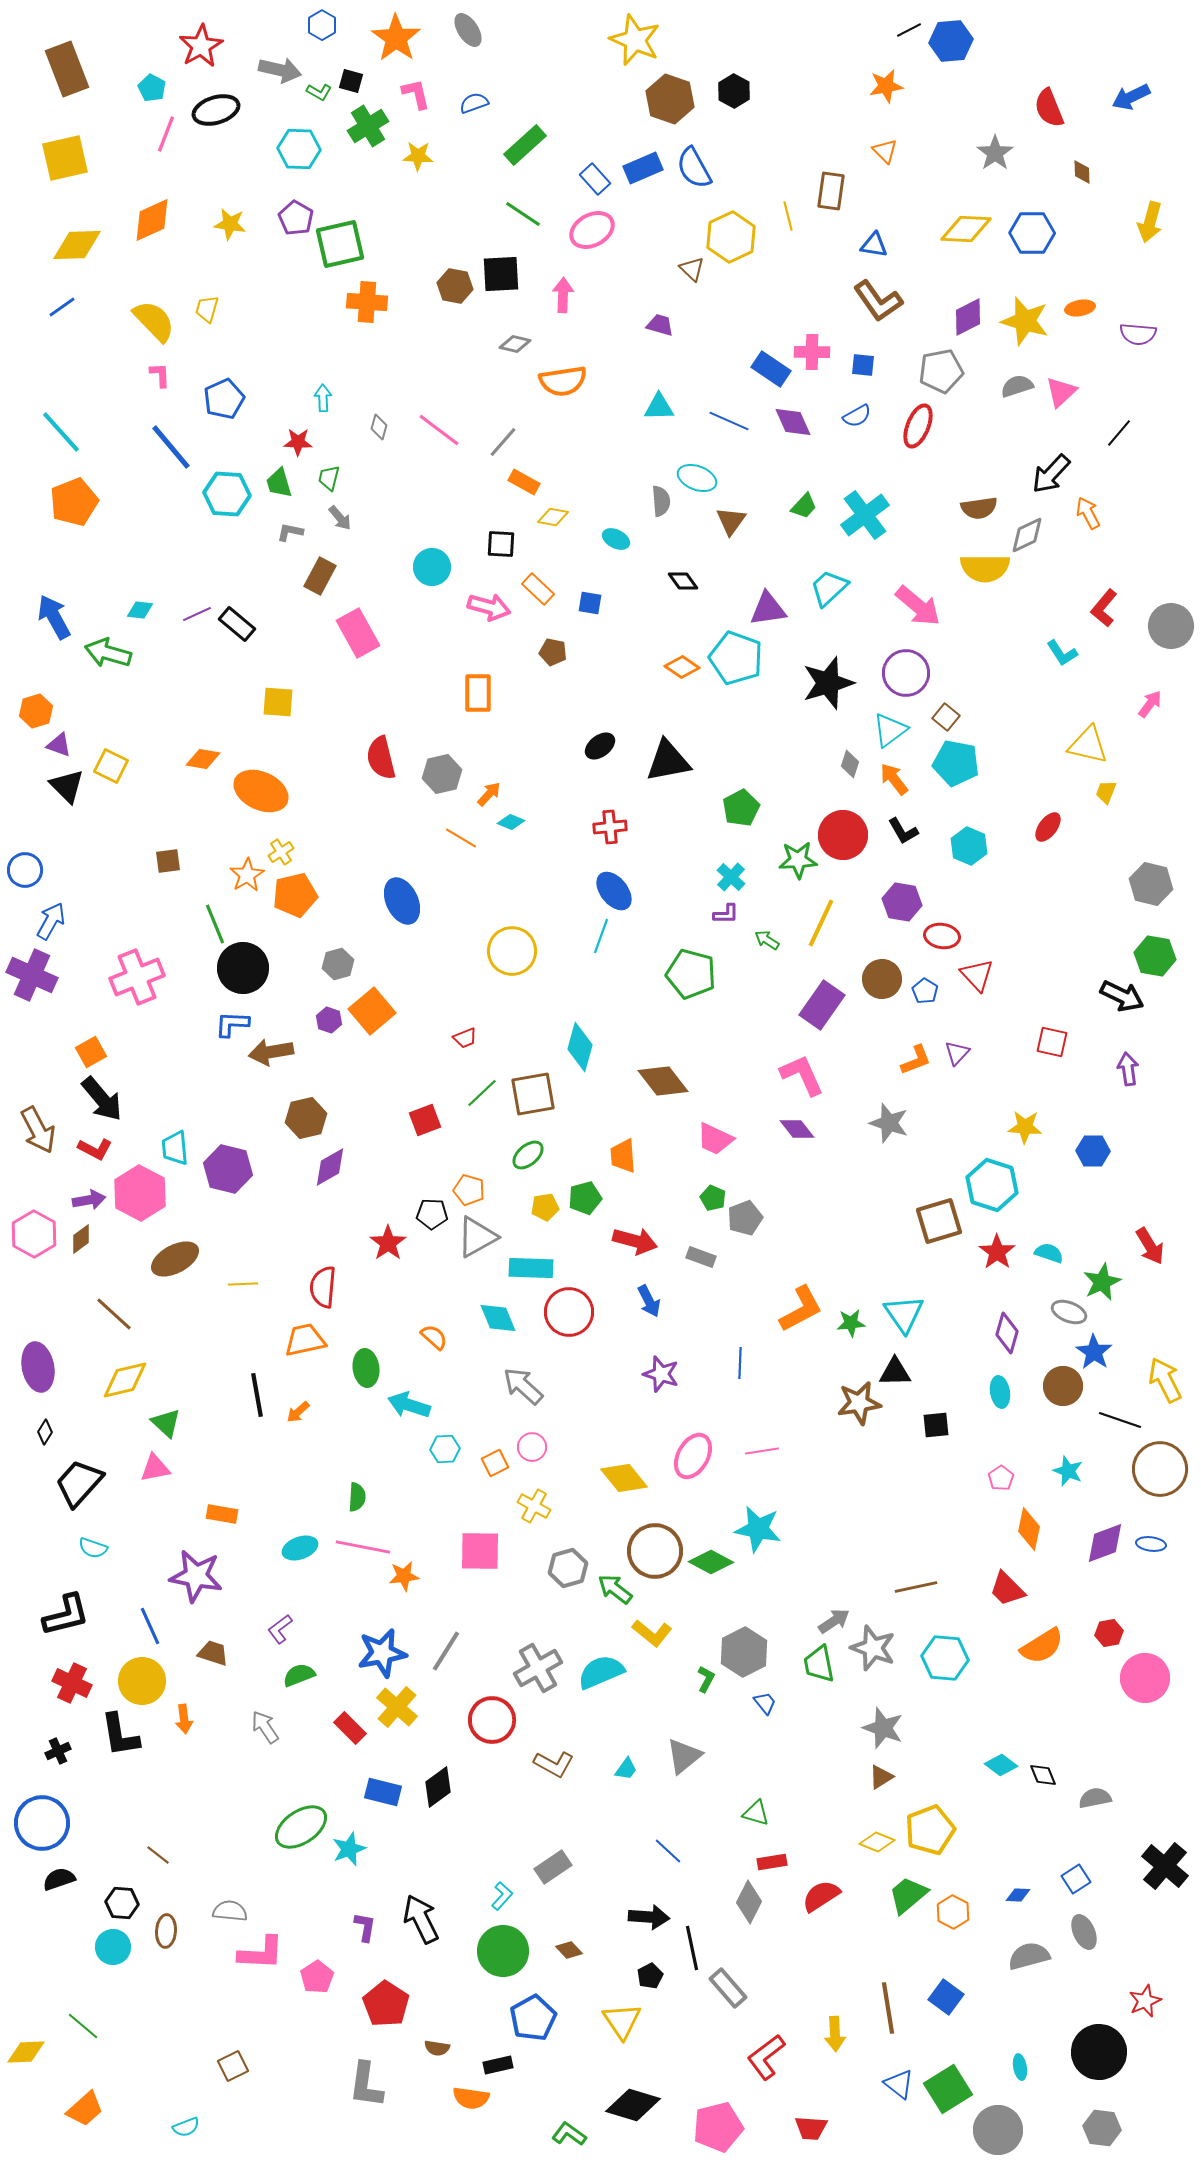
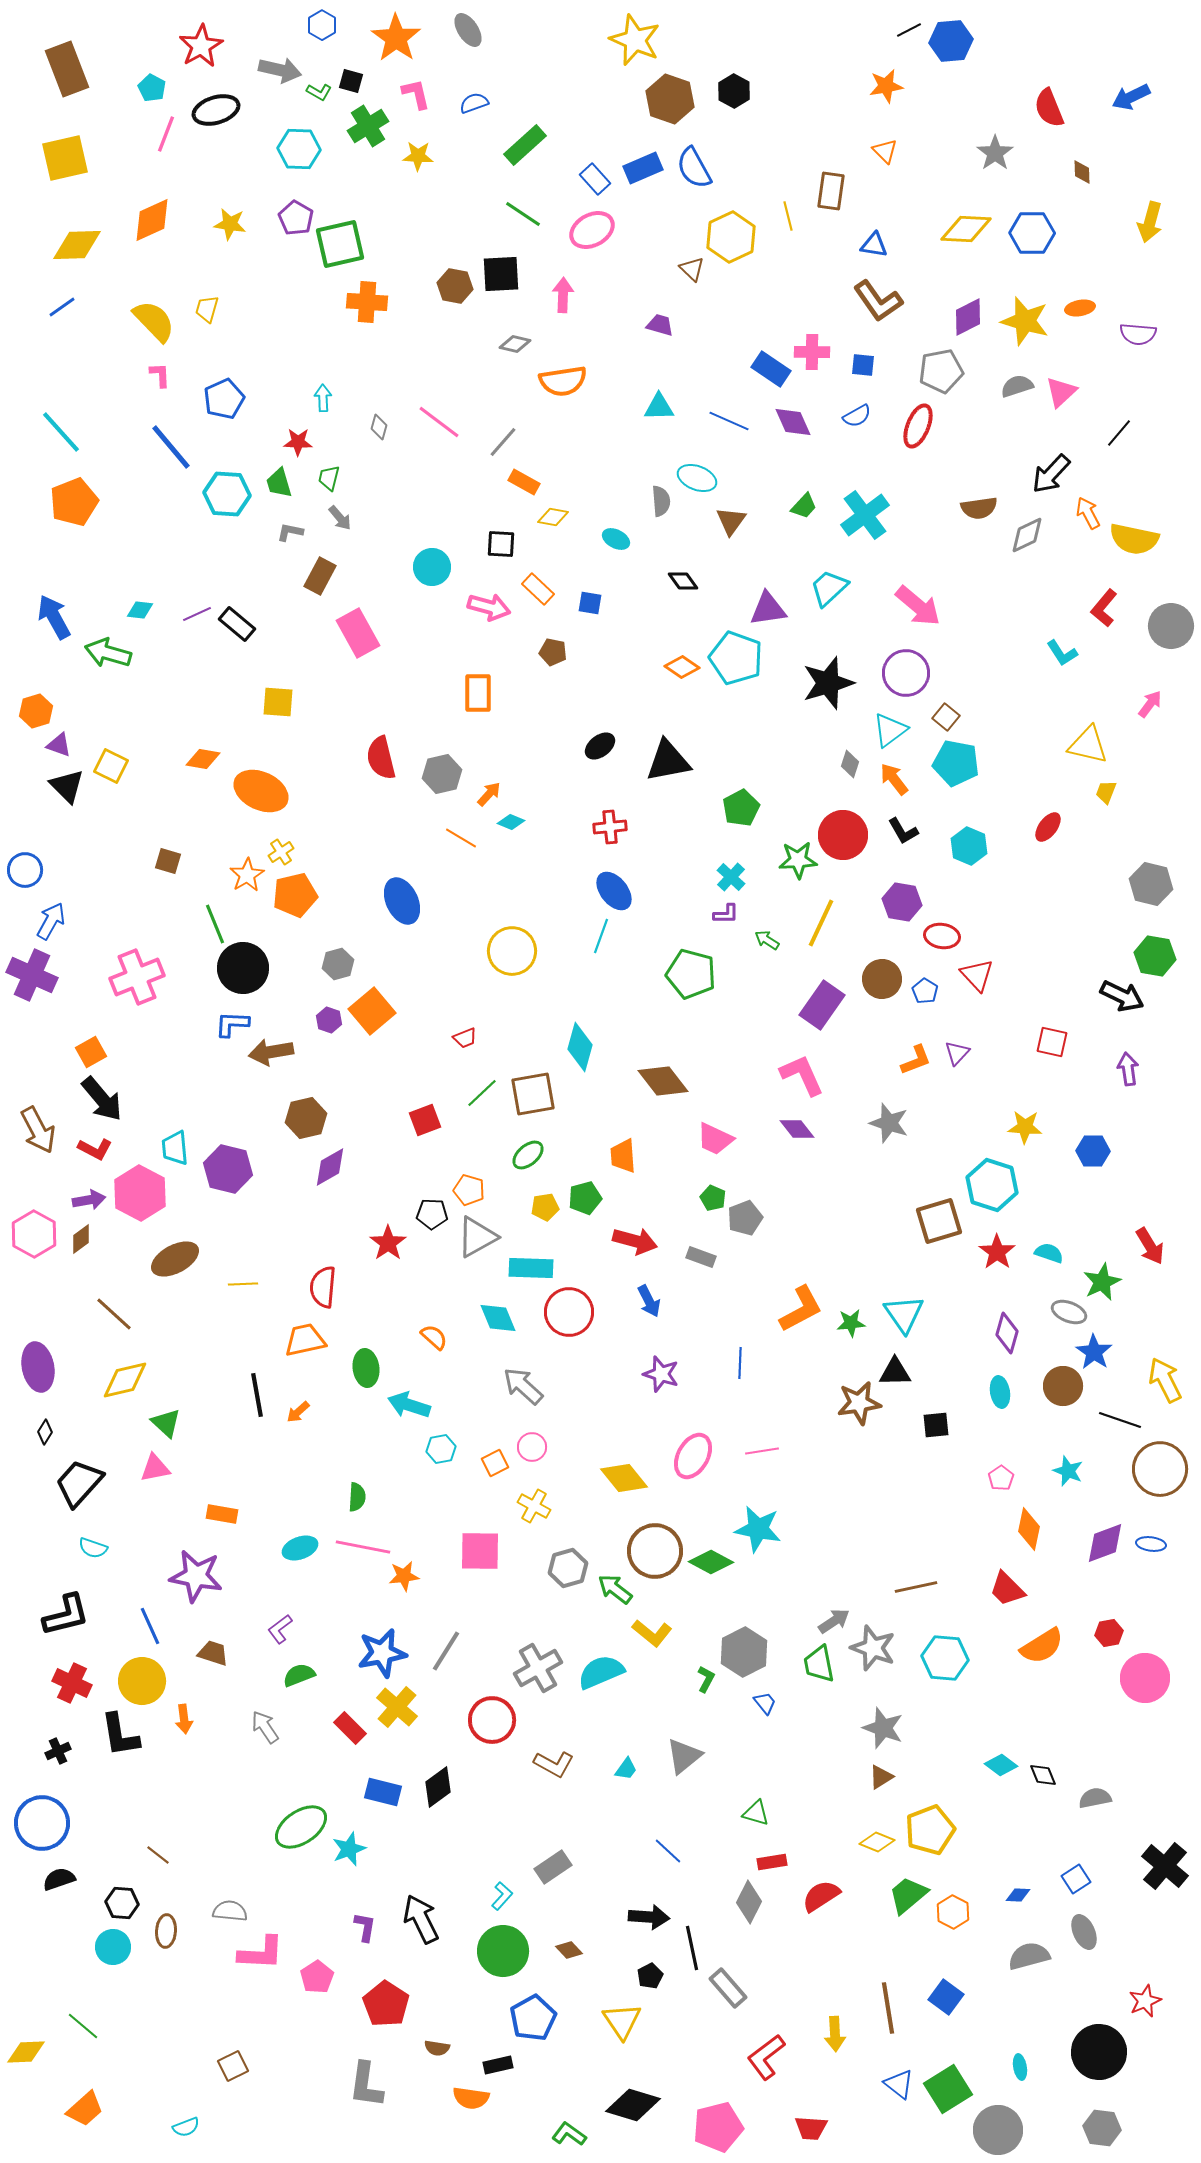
pink line at (439, 430): moved 8 px up
yellow semicircle at (985, 568): moved 149 px right, 29 px up; rotated 12 degrees clockwise
brown square at (168, 861): rotated 24 degrees clockwise
cyan hexagon at (445, 1449): moved 4 px left; rotated 8 degrees counterclockwise
